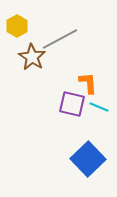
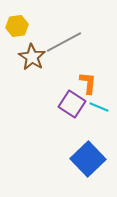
yellow hexagon: rotated 20 degrees clockwise
gray line: moved 4 px right, 3 px down
orange L-shape: rotated 10 degrees clockwise
purple square: rotated 20 degrees clockwise
